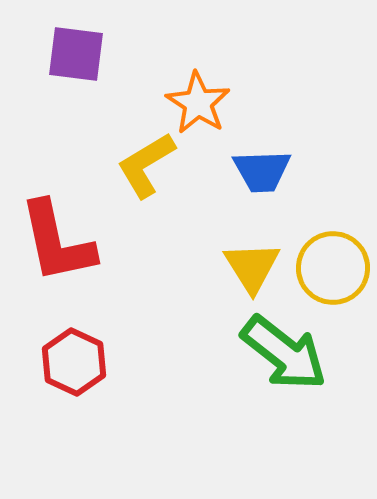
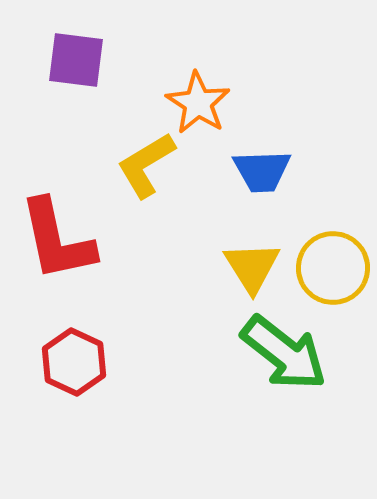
purple square: moved 6 px down
red L-shape: moved 2 px up
